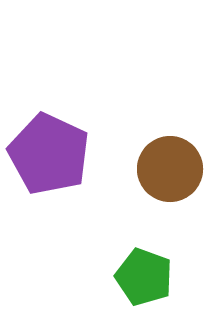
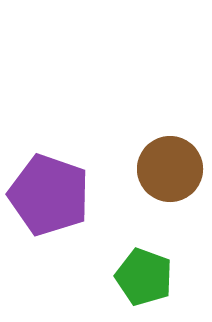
purple pentagon: moved 41 px down; rotated 6 degrees counterclockwise
